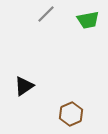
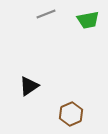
gray line: rotated 24 degrees clockwise
black triangle: moved 5 px right
